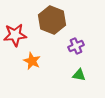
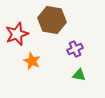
brown hexagon: rotated 12 degrees counterclockwise
red star: moved 2 px right, 1 px up; rotated 15 degrees counterclockwise
purple cross: moved 1 px left, 3 px down
